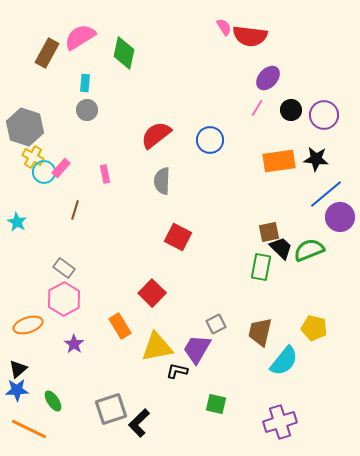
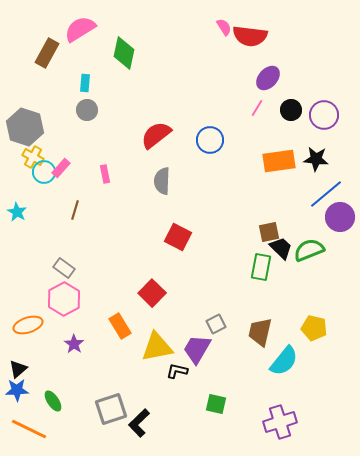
pink semicircle at (80, 37): moved 8 px up
cyan star at (17, 222): moved 10 px up
